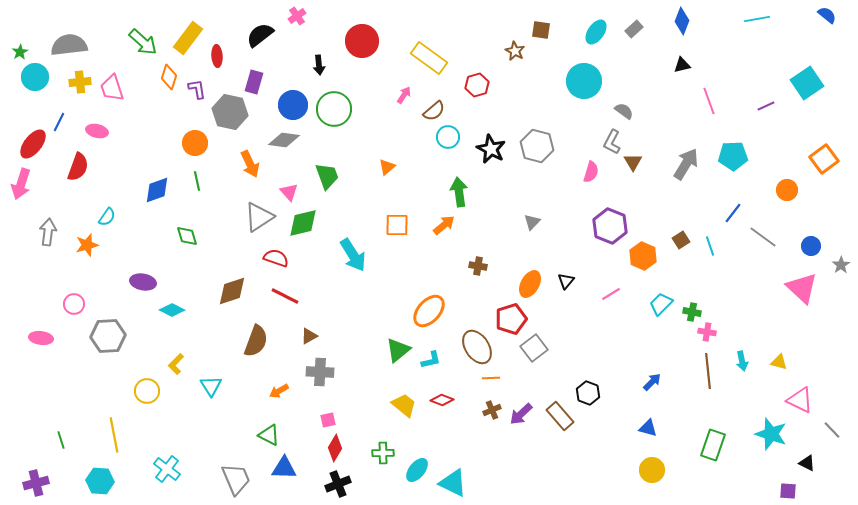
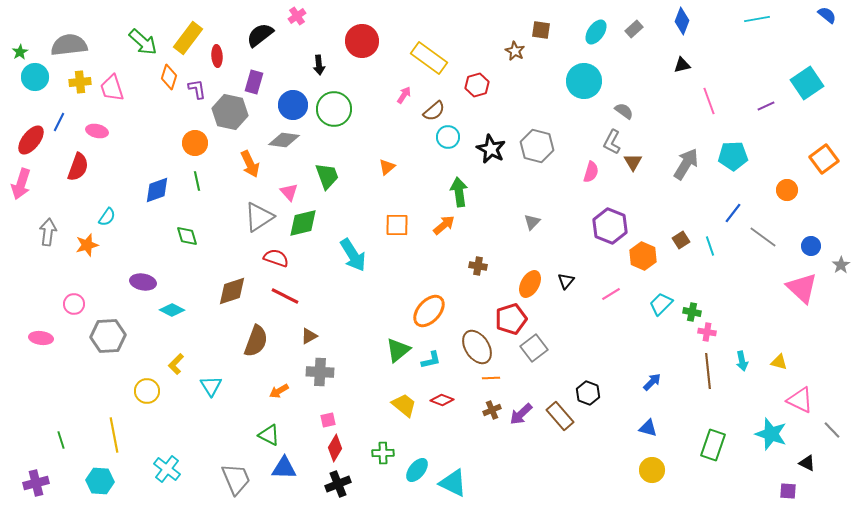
red ellipse at (33, 144): moved 2 px left, 4 px up
